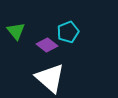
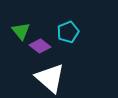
green triangle: moved 5 px right
purple diamond: moved 7 px left, 1 px down
